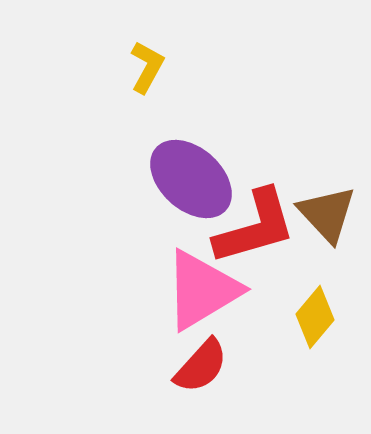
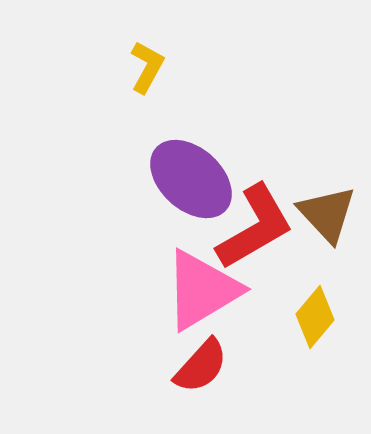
red L-shape: rotated 14 degrees counterclockwise
